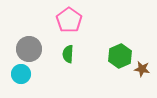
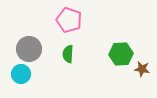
pink pentagon: rotated 15 degrees counterclockwise
green hexagon: moved 1 px right, 2 px up; rotated 20 degrees clockwise
